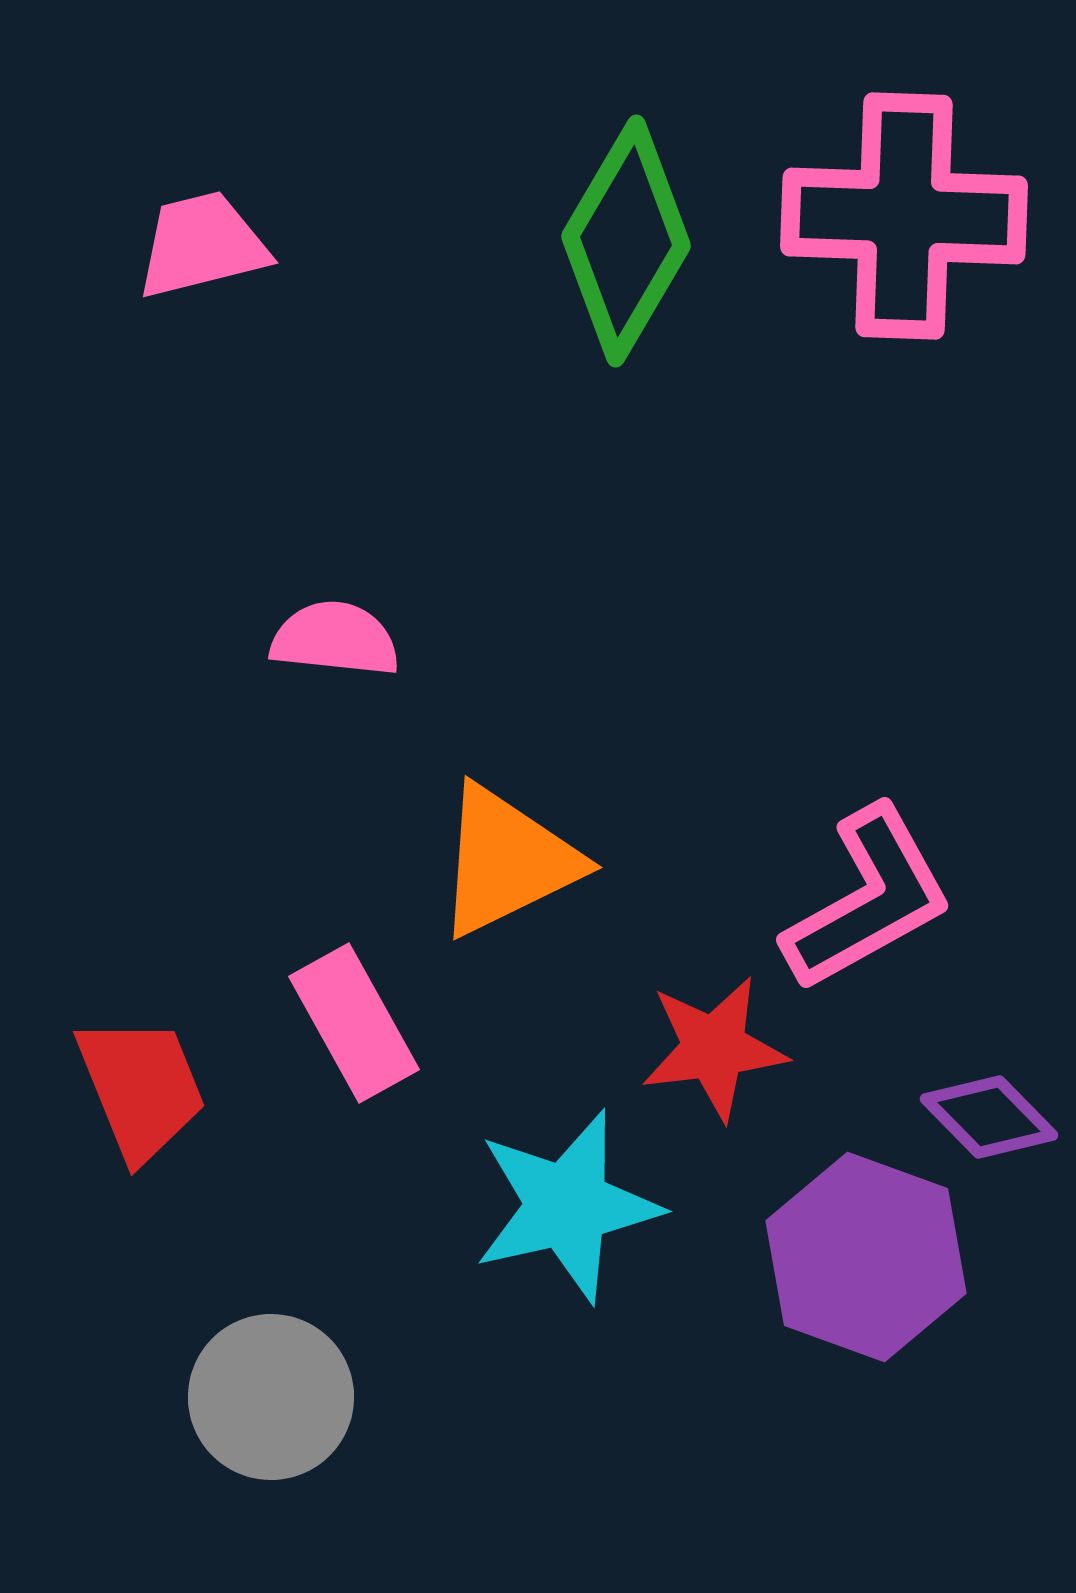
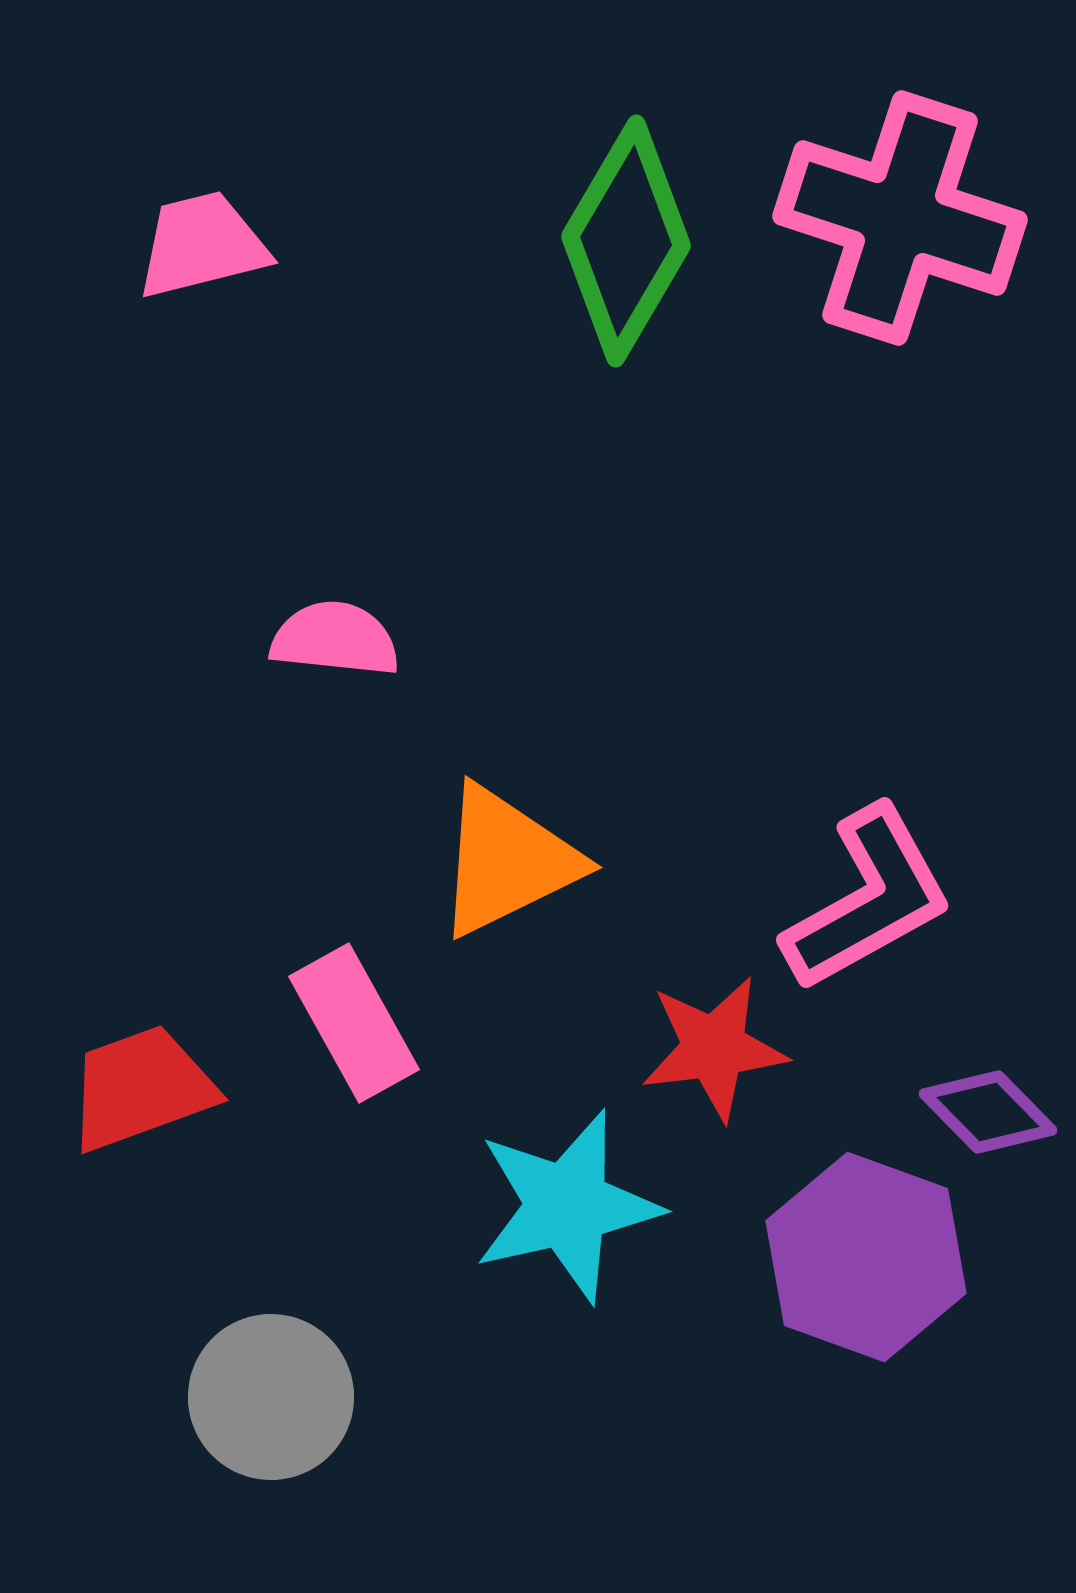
pink cross: moved 4 px left, 2 px down; rotated 16 degrees clockwise
red trapezoid: rotated 88 degrees counterclockwise
purple diamond: moved 1 px left, 5 px up
